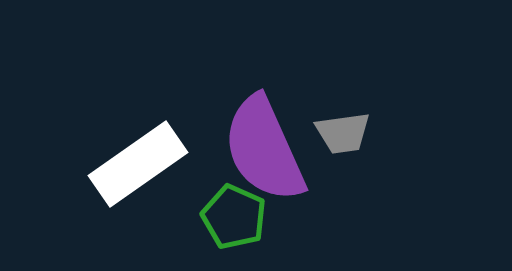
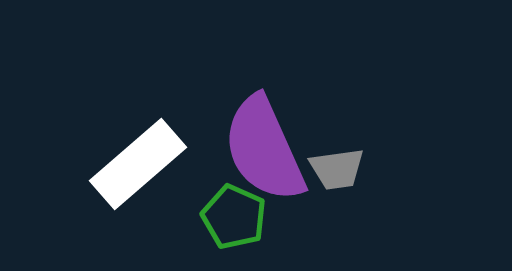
gray trapezoid: moved 6 px left, 36 px down
white rectangle: rotated 6 degrees counterclockwise
